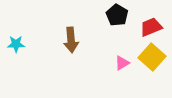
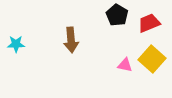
red trapezoid: moved 2 px left, 4 px up
yellow square: moved 2 px down
pink triangle: moved 3 px right, 2 px down; rotated 42 degrees clockwise
